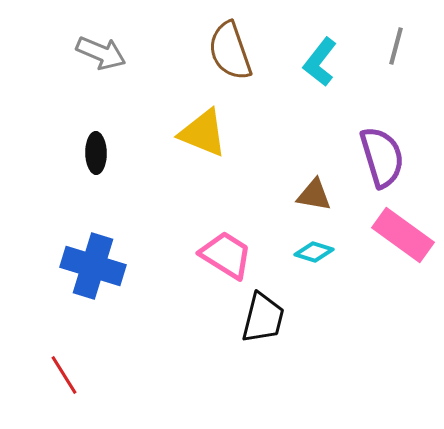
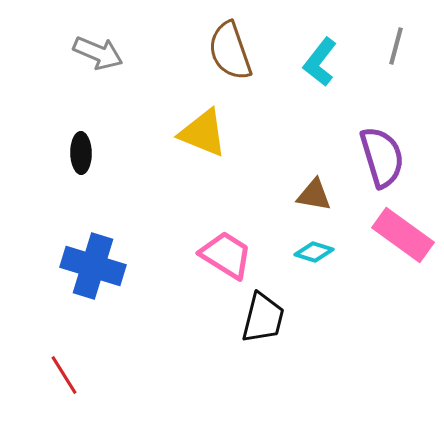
gray arrow: moved 3 px left
black ellipse: moved 15 px left
